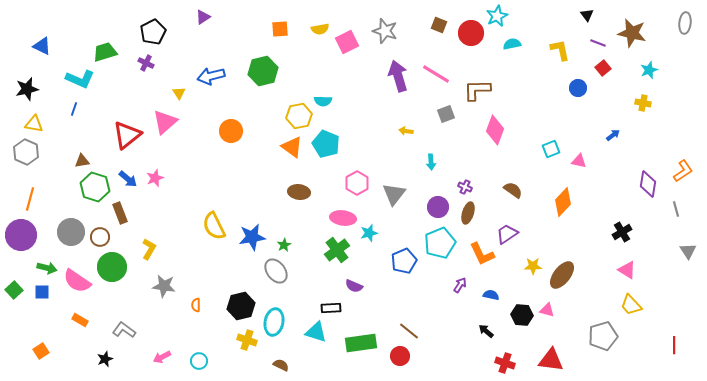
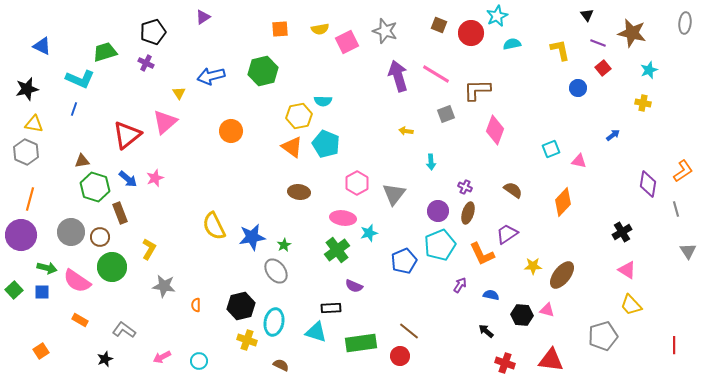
black pentagon at (153, 32): rotated 10 degrees clockwise
purple circle at (438, 207): moved 4 px down
cyan pentagon at (440, 243): moved 2 px down
